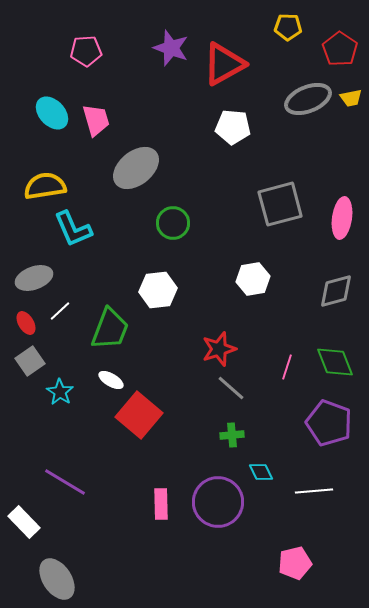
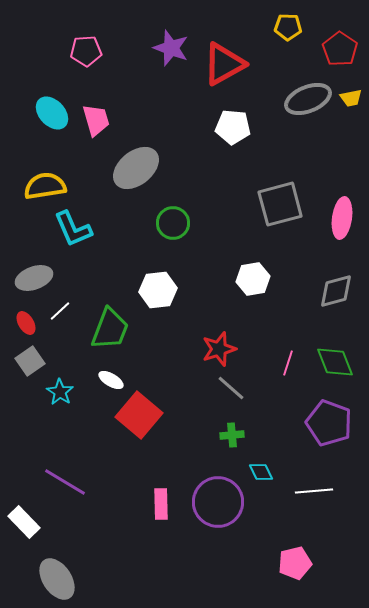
pink line at (287, 367): moved 1 px right, 4 px up
